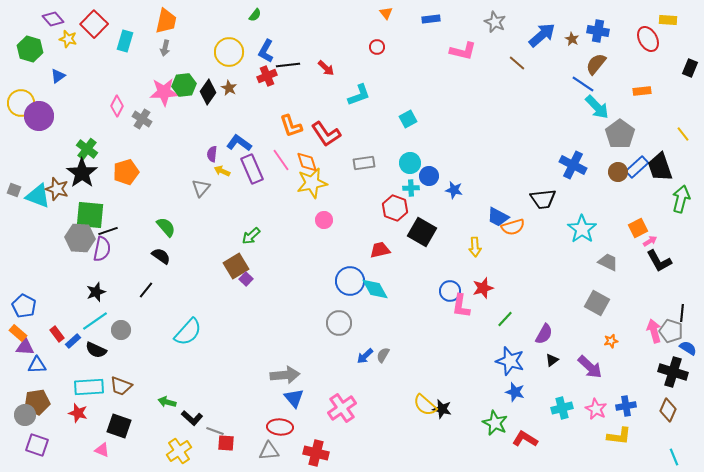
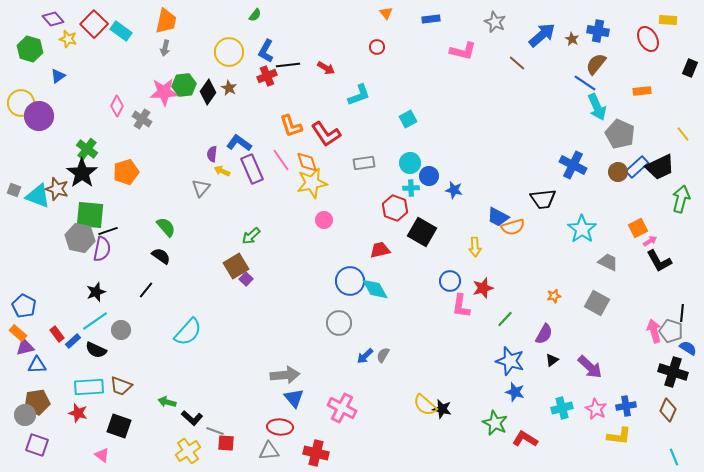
cyan rectangle at (125, 41): moved 4 px left, 10 px up; rotated 70 degrees counterclockwise
red arrow at (326, 68): rotated 12 degrees counterclockwise
blue line at (583, 84): moved 2 px right, 1 px up
cyan arrow at (597, 107): rotated 20 degrees clockwise
gray pentagon at (620, 134): rotated 12 degrees counterclockwise
black trapezoid at (660, 167): rotated 96 degrees counterclockwise
gray hexagon at (80, 238): rotated 8 degrees clockwise
blue circle at (450, 291): moved 10 px up
orange star at (611, 341): moved 57 px left, 45 px up
purple triangle at (25, 347): rotated 18 degrees counterclockwise
pink cross at (342, 408): rotated 28 degrees counterclockwise
pink triangle at (102, 450): moved 5 px down; rotated 14 degrees clockwise
yellow cross at (179, 451): moved 9 px right
